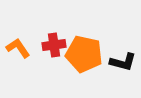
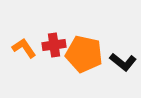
orange L-shape: moved 6 px right
black L-shape: rotated 24 degrees clockwise
